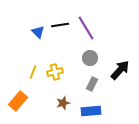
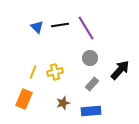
blue triangle: moved 1 px left, 5 px up
gray rectangle: rotated 16 degrees clockwise
orange rectangle: moved 6 px right, 2 px up; rotated 18 degrees counterclockwise
